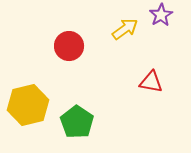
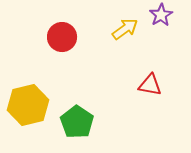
red circle: moved 7 px left, 9 px up
red triangle: moved 1 px left, 3 px down
